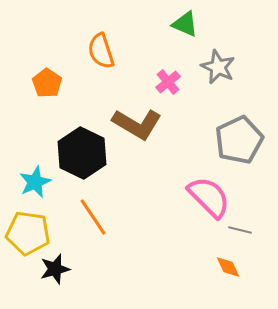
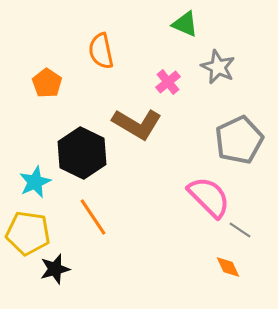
orange semicircle: rotated 6 degrees clockwise
gray line: rotated 20 degrees clockwise
